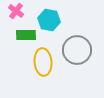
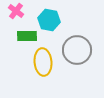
green rectangle: moved 1 px right, 1 px down
